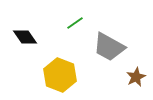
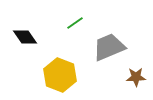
gray trapezoid: rotated 128 degrees clockwise
brown star: rotated 24 degrees clockwise
